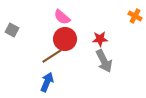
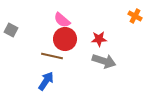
pink semicircle: moved 3 px down
gray square: moved 1 px left
red star: moved 1 px left
brown line: rotated 45 degrees clockwise
gray arrow: rotated 45 degrees counterclockwise
blue arrow: moved 1 px left, 1 px up; rotated 12 degrees clockwise
